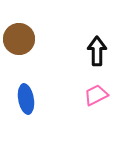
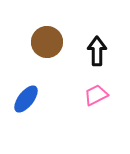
brown circle: moved 28 px right, 3 px down
blue ellipse: rotated 48 degrees clockwise
